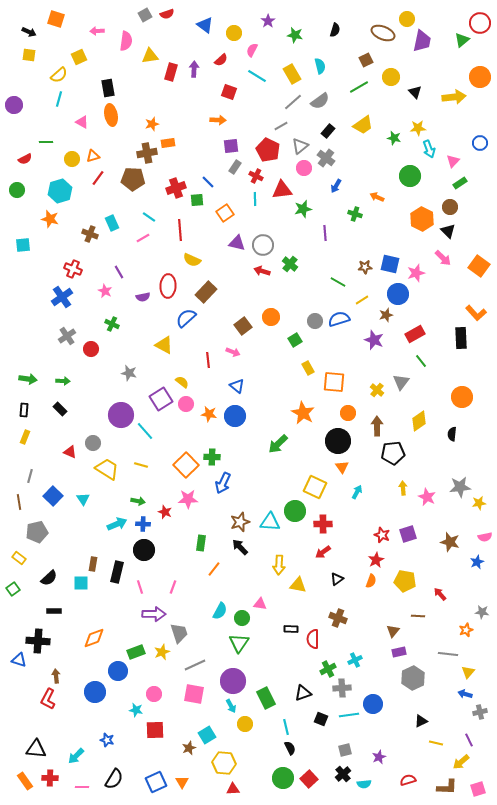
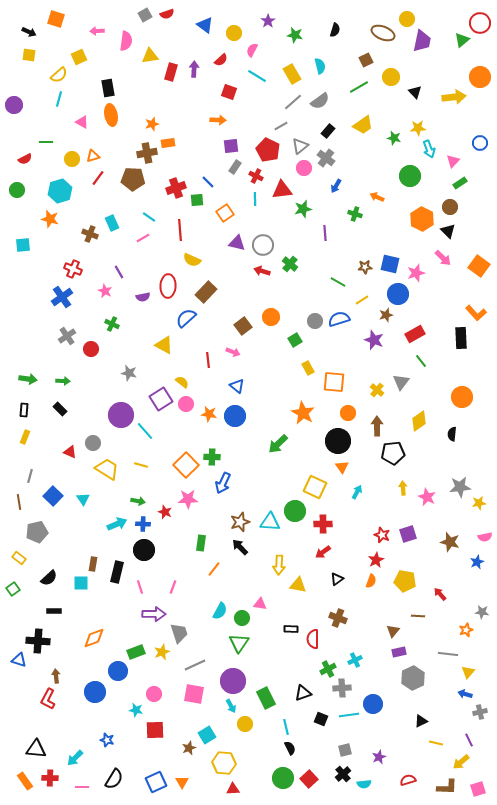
cyan arrow at (76, 756): moved 1 px left, 2 px down
